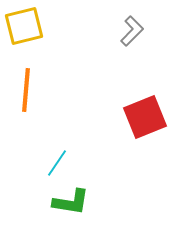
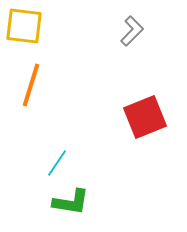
yellow square: rotated 21 degrees clockwise
orange line: moved 5 px right, 5 px up; rotated 12 degrees clockwise
